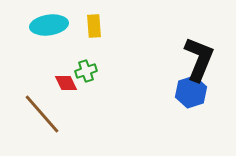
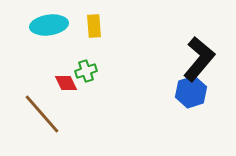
black L-shape: rotated 18 degrees clockwise
